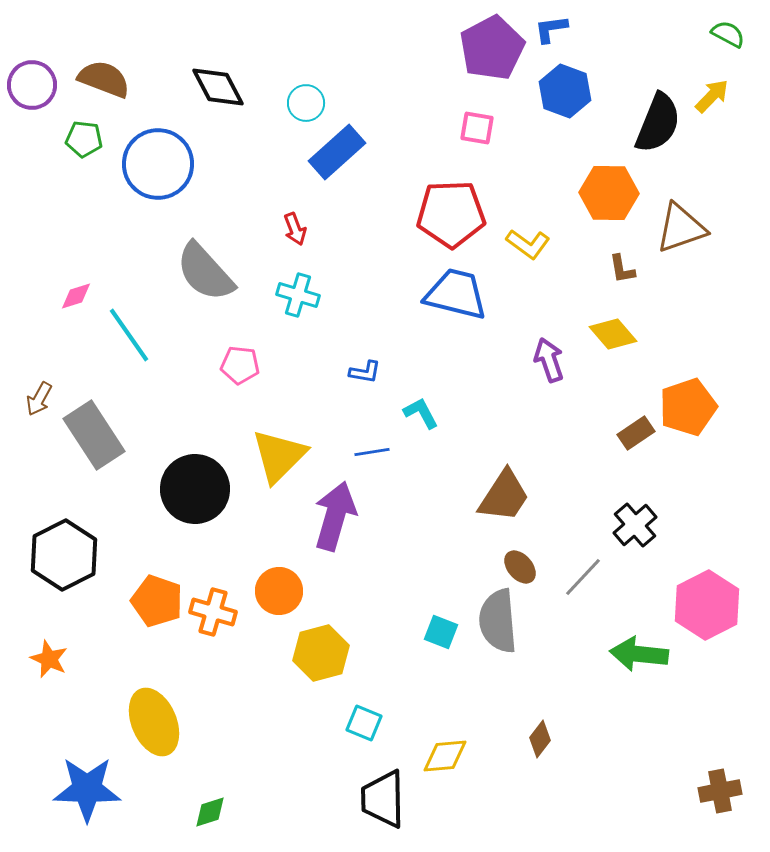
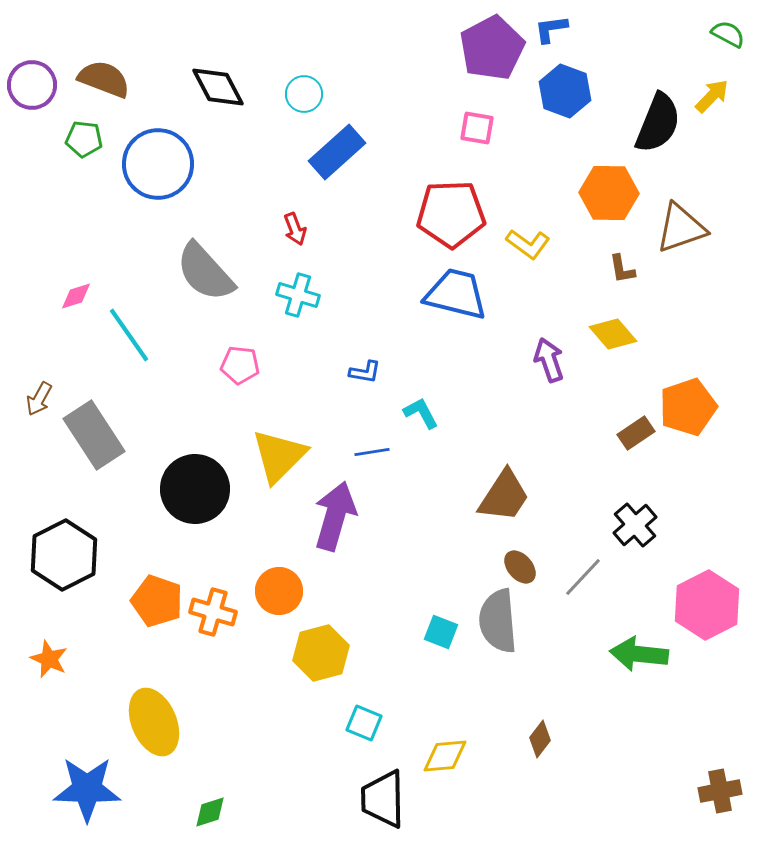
cyan circle at (306, 103): moved 2 px left, 9 px up
